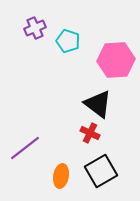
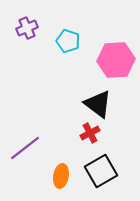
purple cross: moved 8 px left
red cross: rotated 36 degrees clockwise
